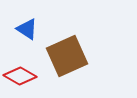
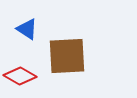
brown square: rotated 21 degrees clockwise
